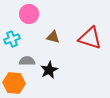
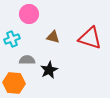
gray semicircle: moved 1 px up
